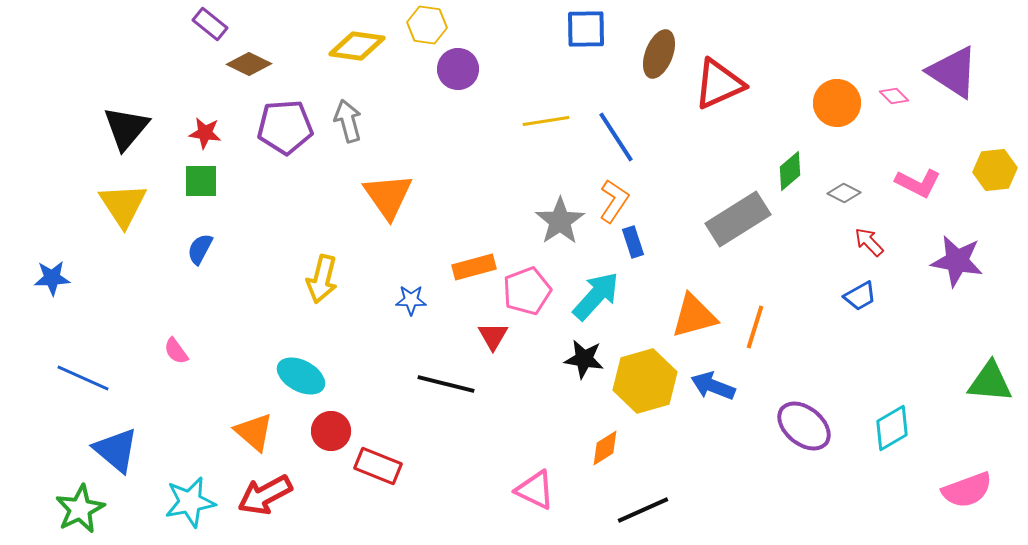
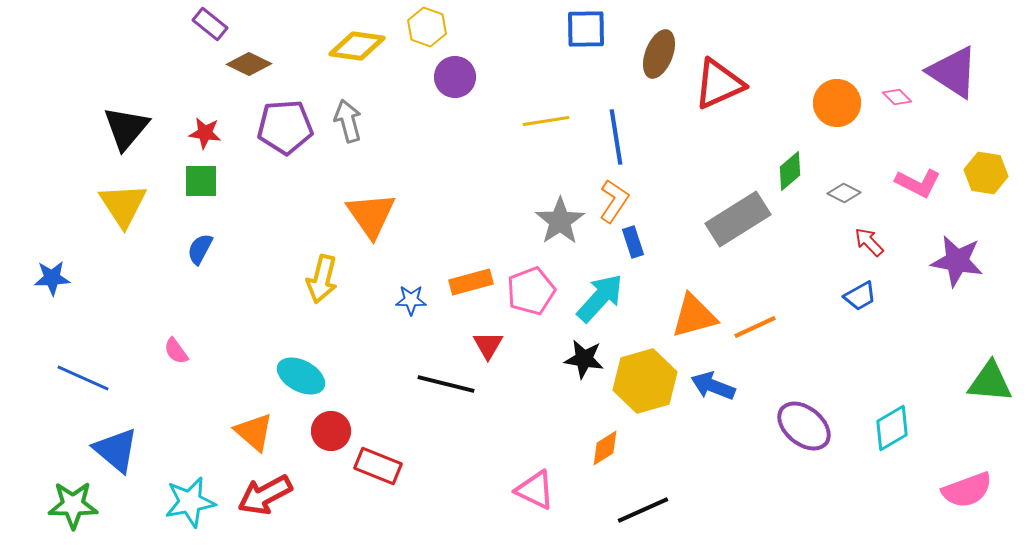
yellow hexagon at (427, 25): moved 2 px down; rotated 12 degrees clockwise
purple circle at (458, 69): moved 3 px left, 8 px down
pink diamond at (894, 96): moved 3 px right, 1 px down
blue line at (616, 137): rotated 24 degrees clockwise
yellow hexagon at (995, 170): moved 9 px left, 3 px down; rotated 15 degrees clockwise
orange triangle at (388, 196): moved 17 px left, 19 px down
orange rectangle at (474, 267): moved 3 px left, 15 px down
pink pentagon at (527, 291): moved 4 px right
cyan arrow at (596, 296): moved 4 px right, 2 px down
orange line at (755, 327): rotated 48 degrees clockwise
red triangle at (493, 336): moved 5 px left, 9 px down
green star at (80, 509): moved 7 px left, 4 px up; rotated 27 degrees clockwise
